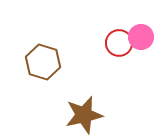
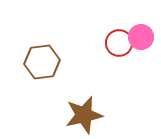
brown hexagon: moved 1 px left; rotated 24 degrees counterclockwise
